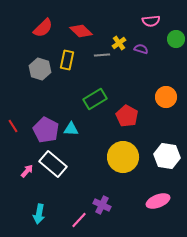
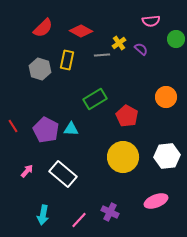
red diamond: rotated 15 degrees counterclockwise
purple semicircle: rotated 24 degrees clockwise
white hexagon: rotated 15 degrees counterclockwise
white rectangle: moved 10 px right, 10 px down
pink ellipse: moved 2 px left
purple cross: moved 8 px right, 7 px down
cyan arrow: moved 4 px right, 1 px down
